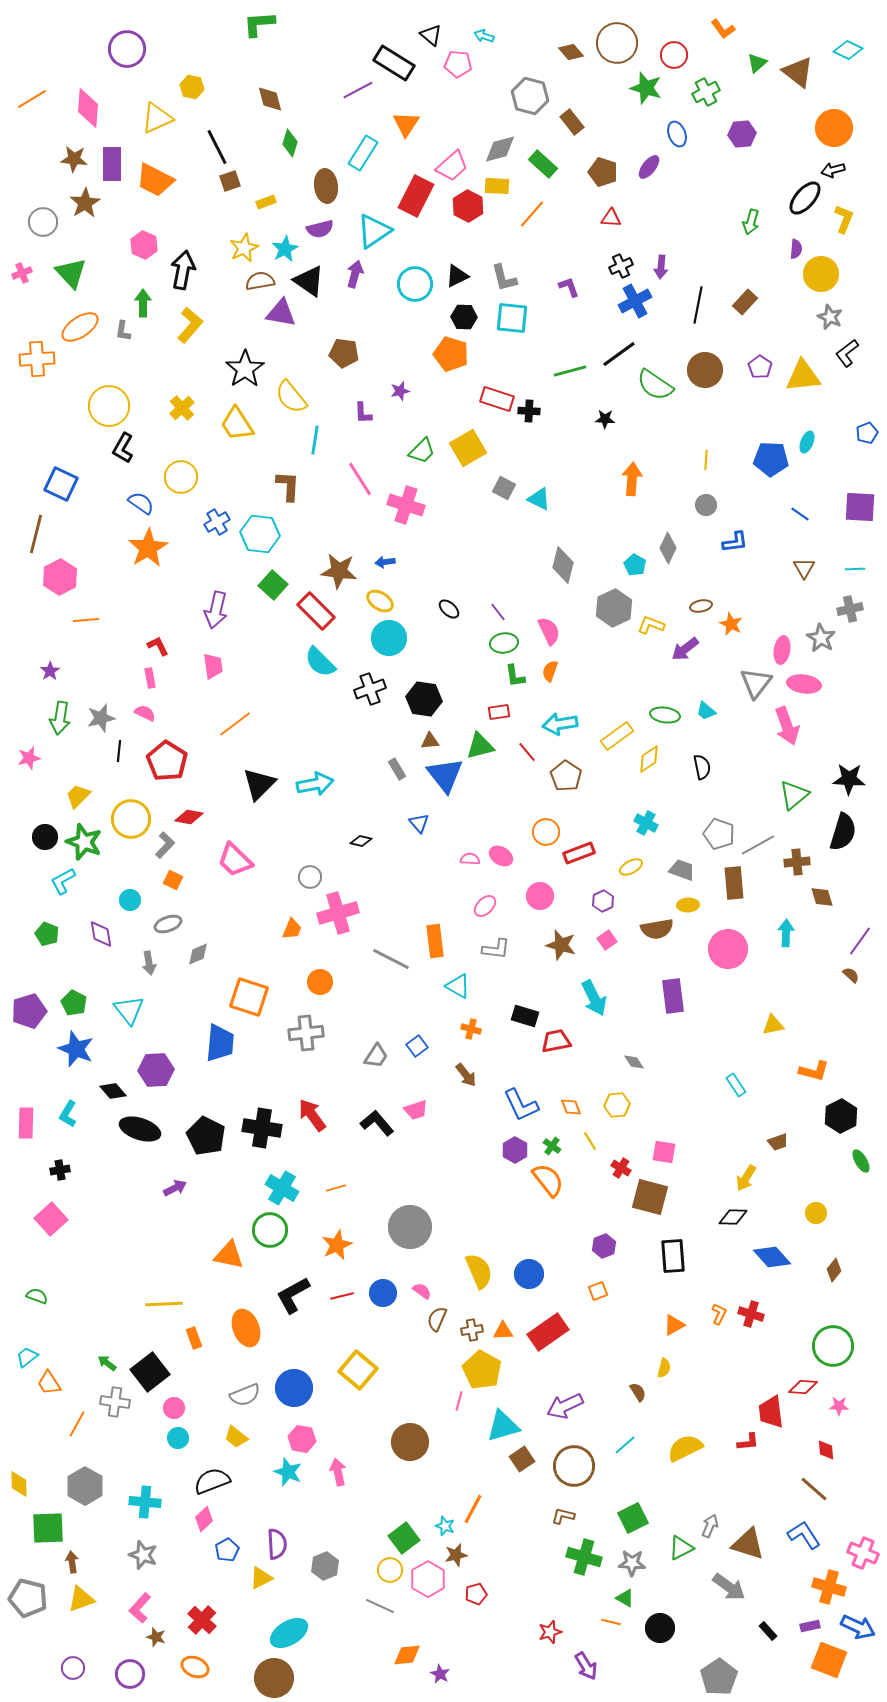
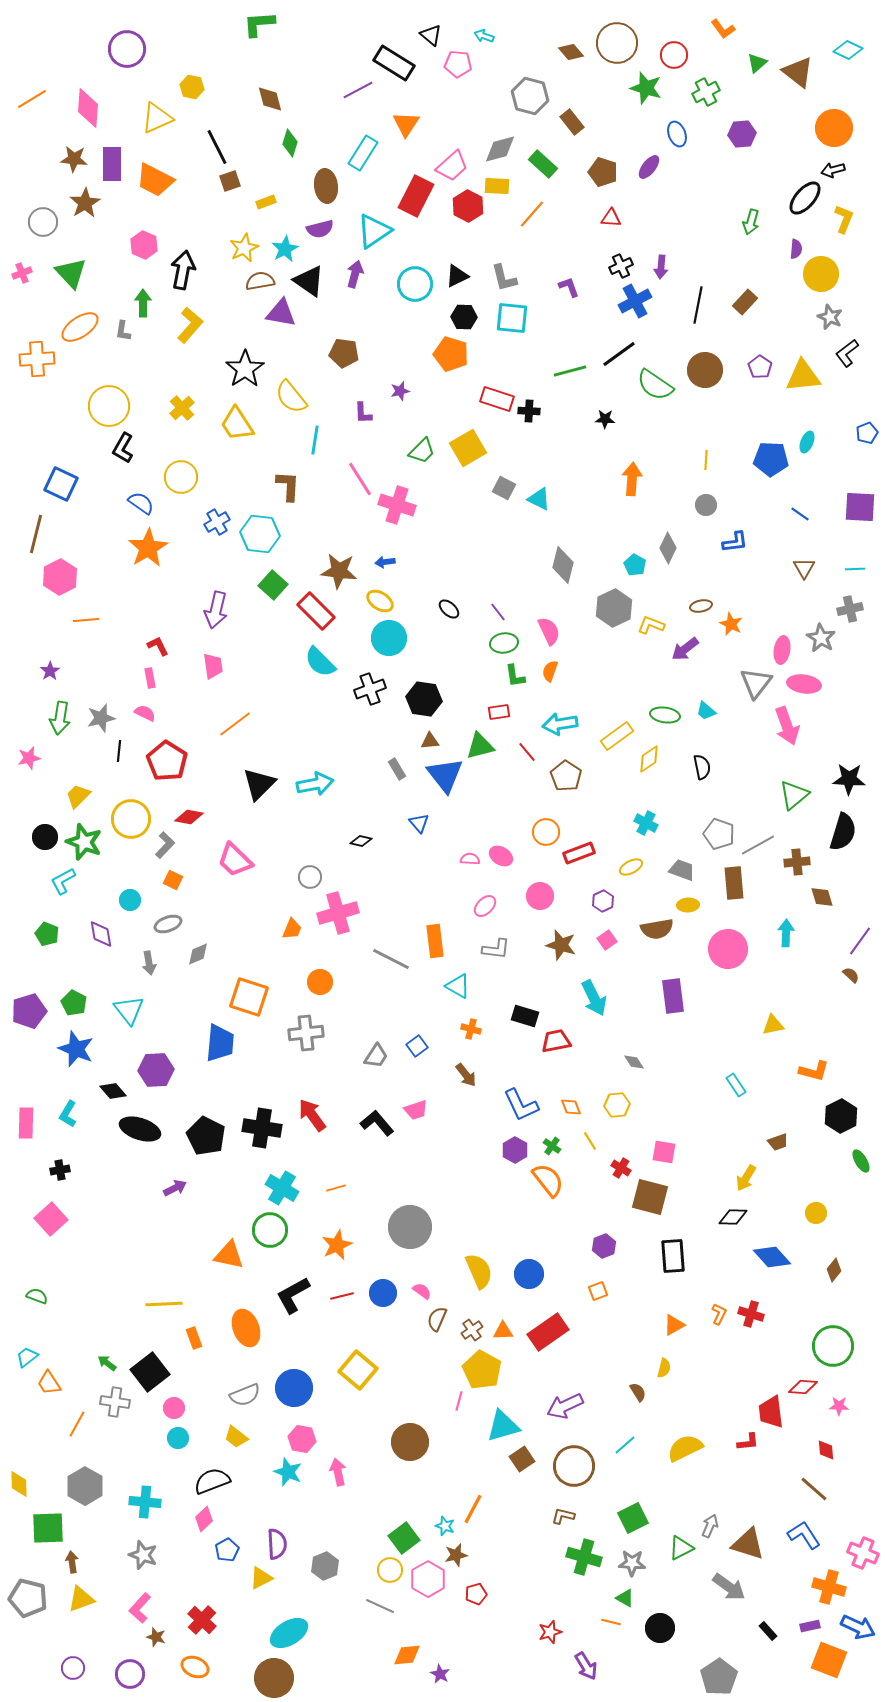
pink cross at (406, 505): moved 9 px left
brown cross at (472, 1330): rotated 25 degrees counterclockwise
